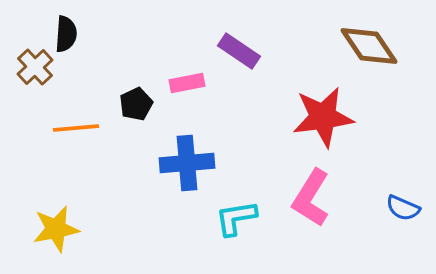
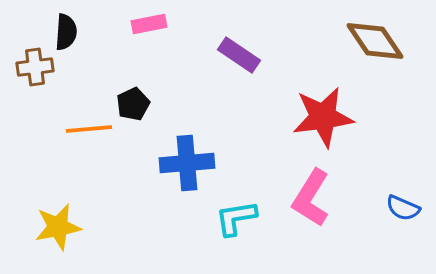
black semicircle: moved 2 px up
brown diamond: moved 6 px right, 5 px up
purple rectangle: moved 4 px down
brown cross: rotated 36 degrees clockwise
pink rectangle: moved 38 px left, 59 px up
black pentagon: moved 3 px left
orange line: moved 13 px right, 1 px down
yellow star: moved 2 px right, 2 px up
